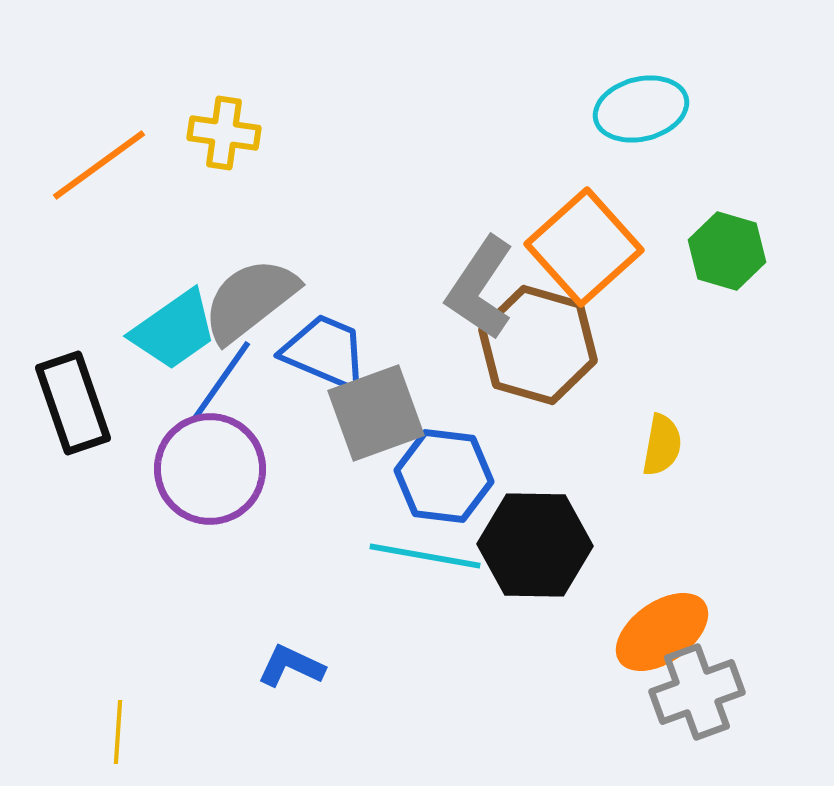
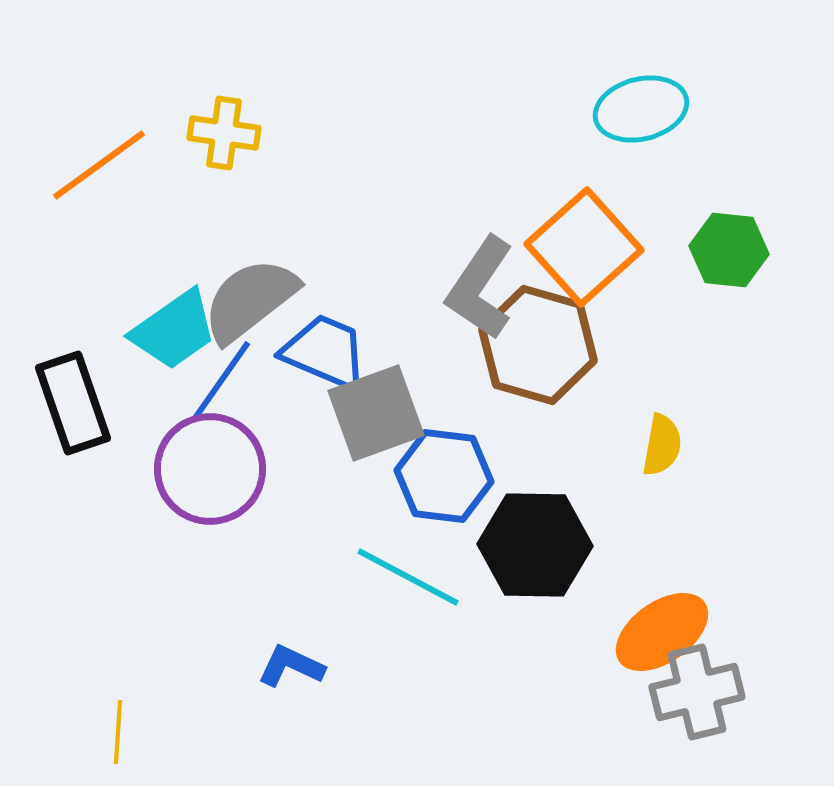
green hexagon: moved 2 px right, 1 px up; rotated 10 degrees counterclockwise
cyan line: moved 17 px left, 21 px down; rotated 18 degrees clockwise
gray cross: rotated 6 degrees clockwise
